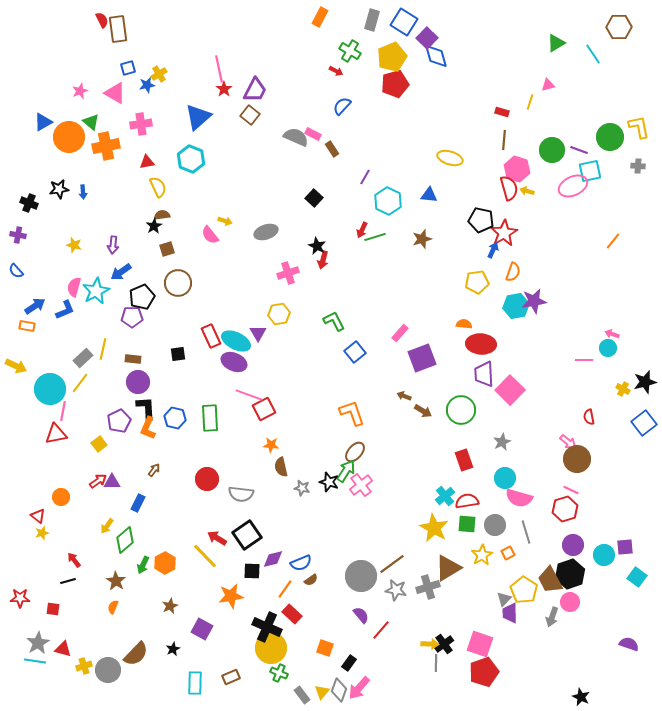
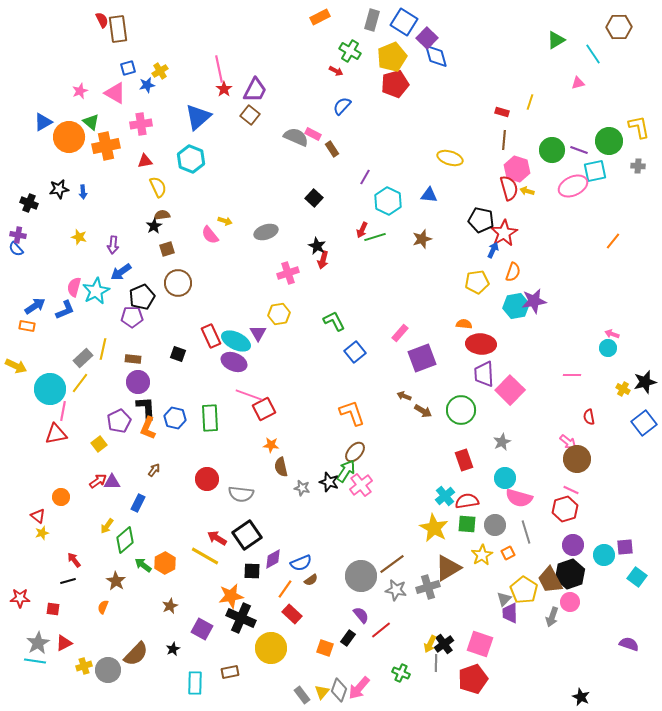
orange rectangle at (320, 17): rotated 36 degrees clockwise
green triangle at (556, 43): moved 3 px up
yellow cross at (159, 74): moved 1 px right, 3 px up
pink triangle at (548, 85): moved 30 px right, 2 px up
green circle at (610, 137): moved 1 px left, 4 px down
red triangle at (147, 162): moved 2 px left, 1 px up
cyan square at (590, 171): moved 5 px right
yellow star at (74, 245): moved 5 px right, 8 px up
blue semicircle at (16, 271): moved 22 px up
black square at (178, 354): rotated 28 degrees clockwise
pink line at (584, 360): moved 12 px left, 15 px down
yellow line at (205, 556): rotated 16 degrees counterclockwise
purple diamond at (273, 559): rotated 15 degrees counterclockwise
green arrow at (143, 565): rotated 102 degrees clockwise
orange semicircle at (113, 607): moved 10 px left
black cross at (267, 627): moved 26 px left, 9 px up
red line at (381, 630): rotated 10 degrees clockwise
yellow arrow at (430, 644): rotated 114 degrees clockwise
red triangle at (63, 649): moved 1 px right, 6 px up; rotated 42 degrees counterclockwise
black rectangle at (349, 663): moved 1 px left, 25 px up
red pentagon at (484, 672): moved 11 px left, 7 px down
green cross at (279, 673): moved 122 px right
brown rectangle at (231, 677): moved 1 px left, 5 px up; rotated 12 degrees clockwise
